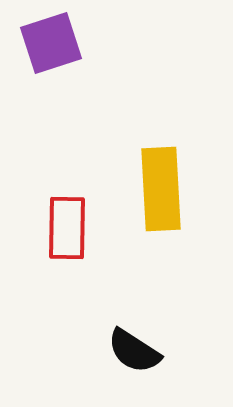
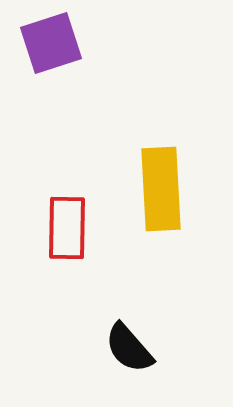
black semicircle: moved 5 px left, 3 px up; rotated 16 degrees clockwise
